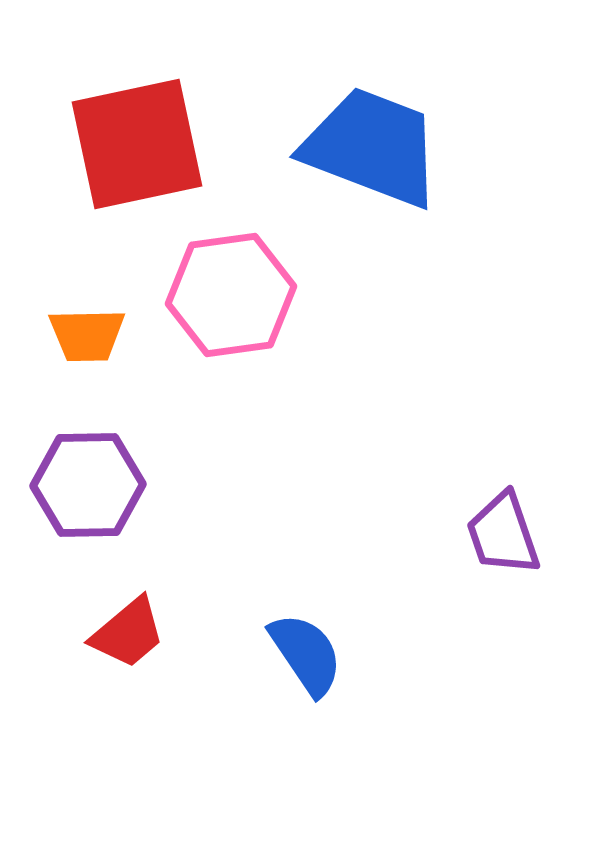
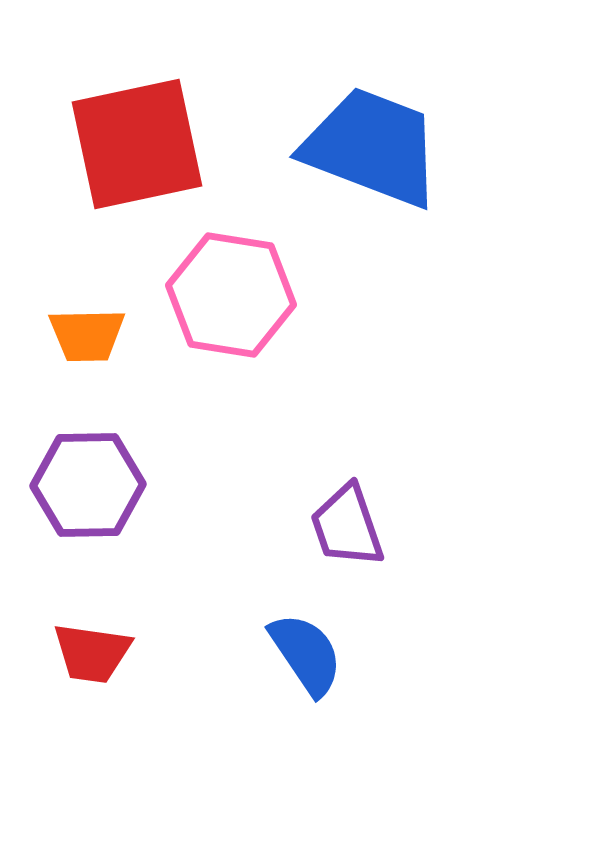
pink hexagon: rotated 17 degrees clockwise
purple trapezoid: moved 156 px left, 8 px up
red trapezoid: moved 36 px left, 20 px down; rotated 48 degrees clockwise
